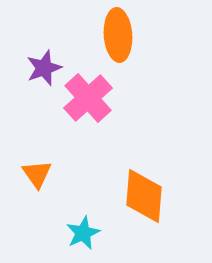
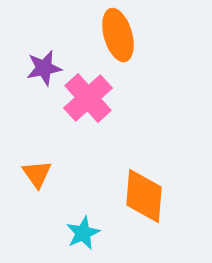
orange ellipse: rotated 12 degrees counterclockwise
purple star: rotated 9 degrees clockwise
